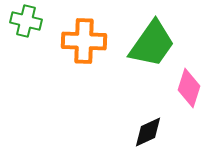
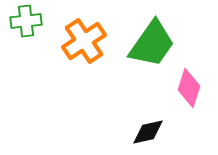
green cross: rotated 20 degrees counterclockwise
orange cross: rotated 36 degrees counterclockwise
black diamond: rotated 12 degrees clockwise
